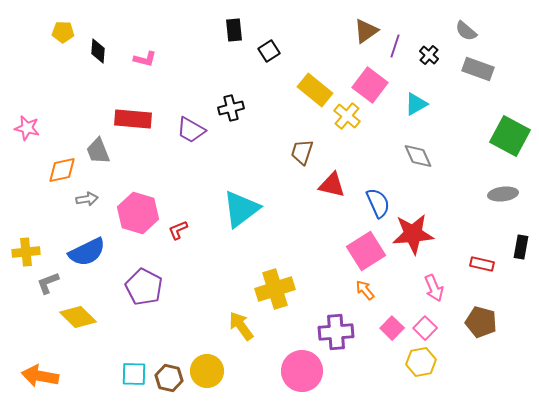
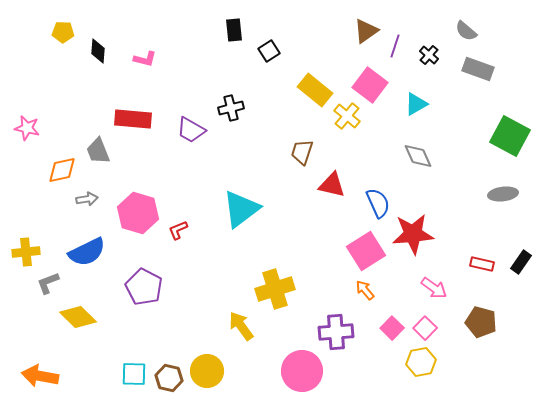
black rectangle at (521, 247): moved 15 px down; rotated 25 degrees clockwise
pink arrow at (434, 288): rotated 32 degrees counterclockwise
